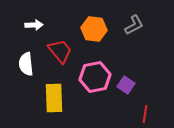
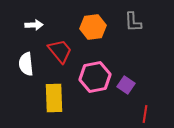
gray L-shape: moved 1 px left, 3 px up; rotated 115 degrees clockwise
orange hexagon: moved 1 px left, 2 px up; rotated 15 degrees counterclockwise
